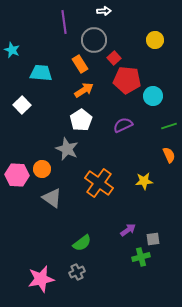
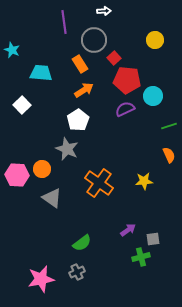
white pentagon: moved 3 px left
purple semicircle: moved 2 px right, 16 px up
